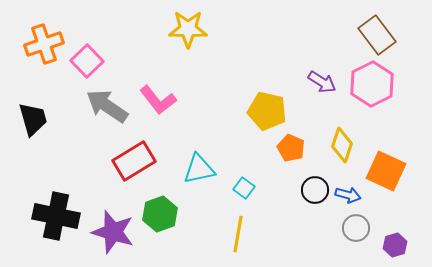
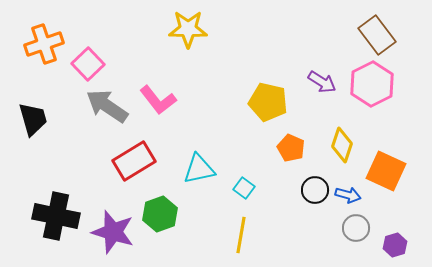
pink square: moved 1 px right, 3 px down
yellow pentagon: moved 1 px right, 9 px up
yellow line: moved 3 px right, 1 px down
